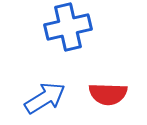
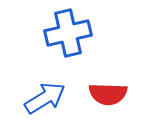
blue cross: moved 6 px down
